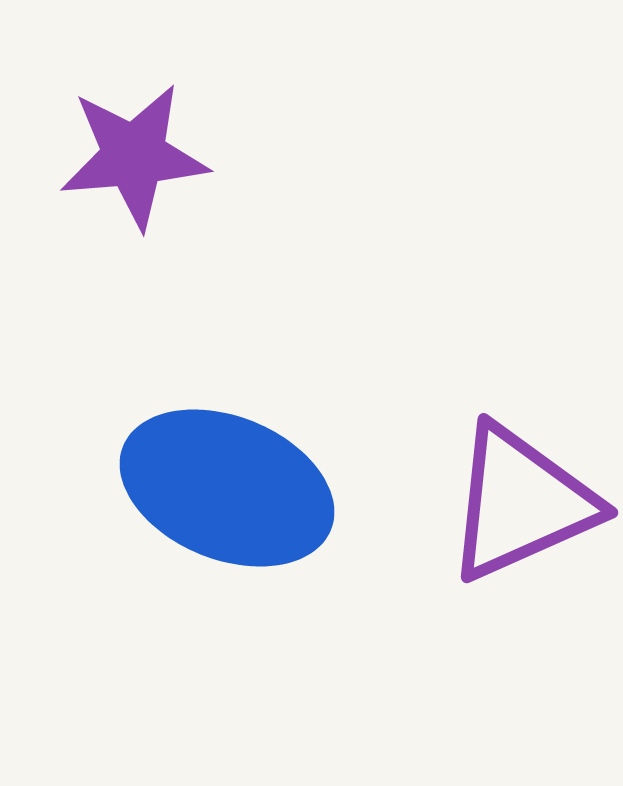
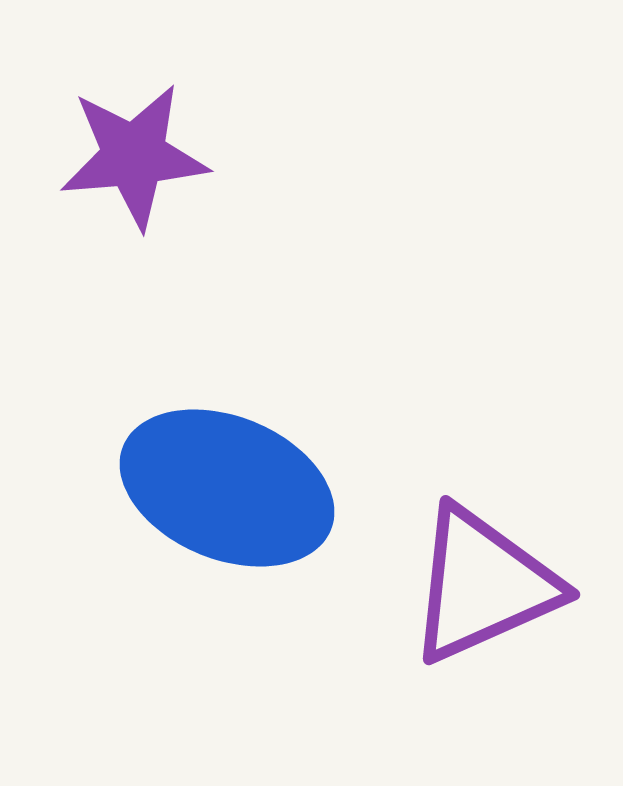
purple triangle: moved 38 px left, 82 px down
